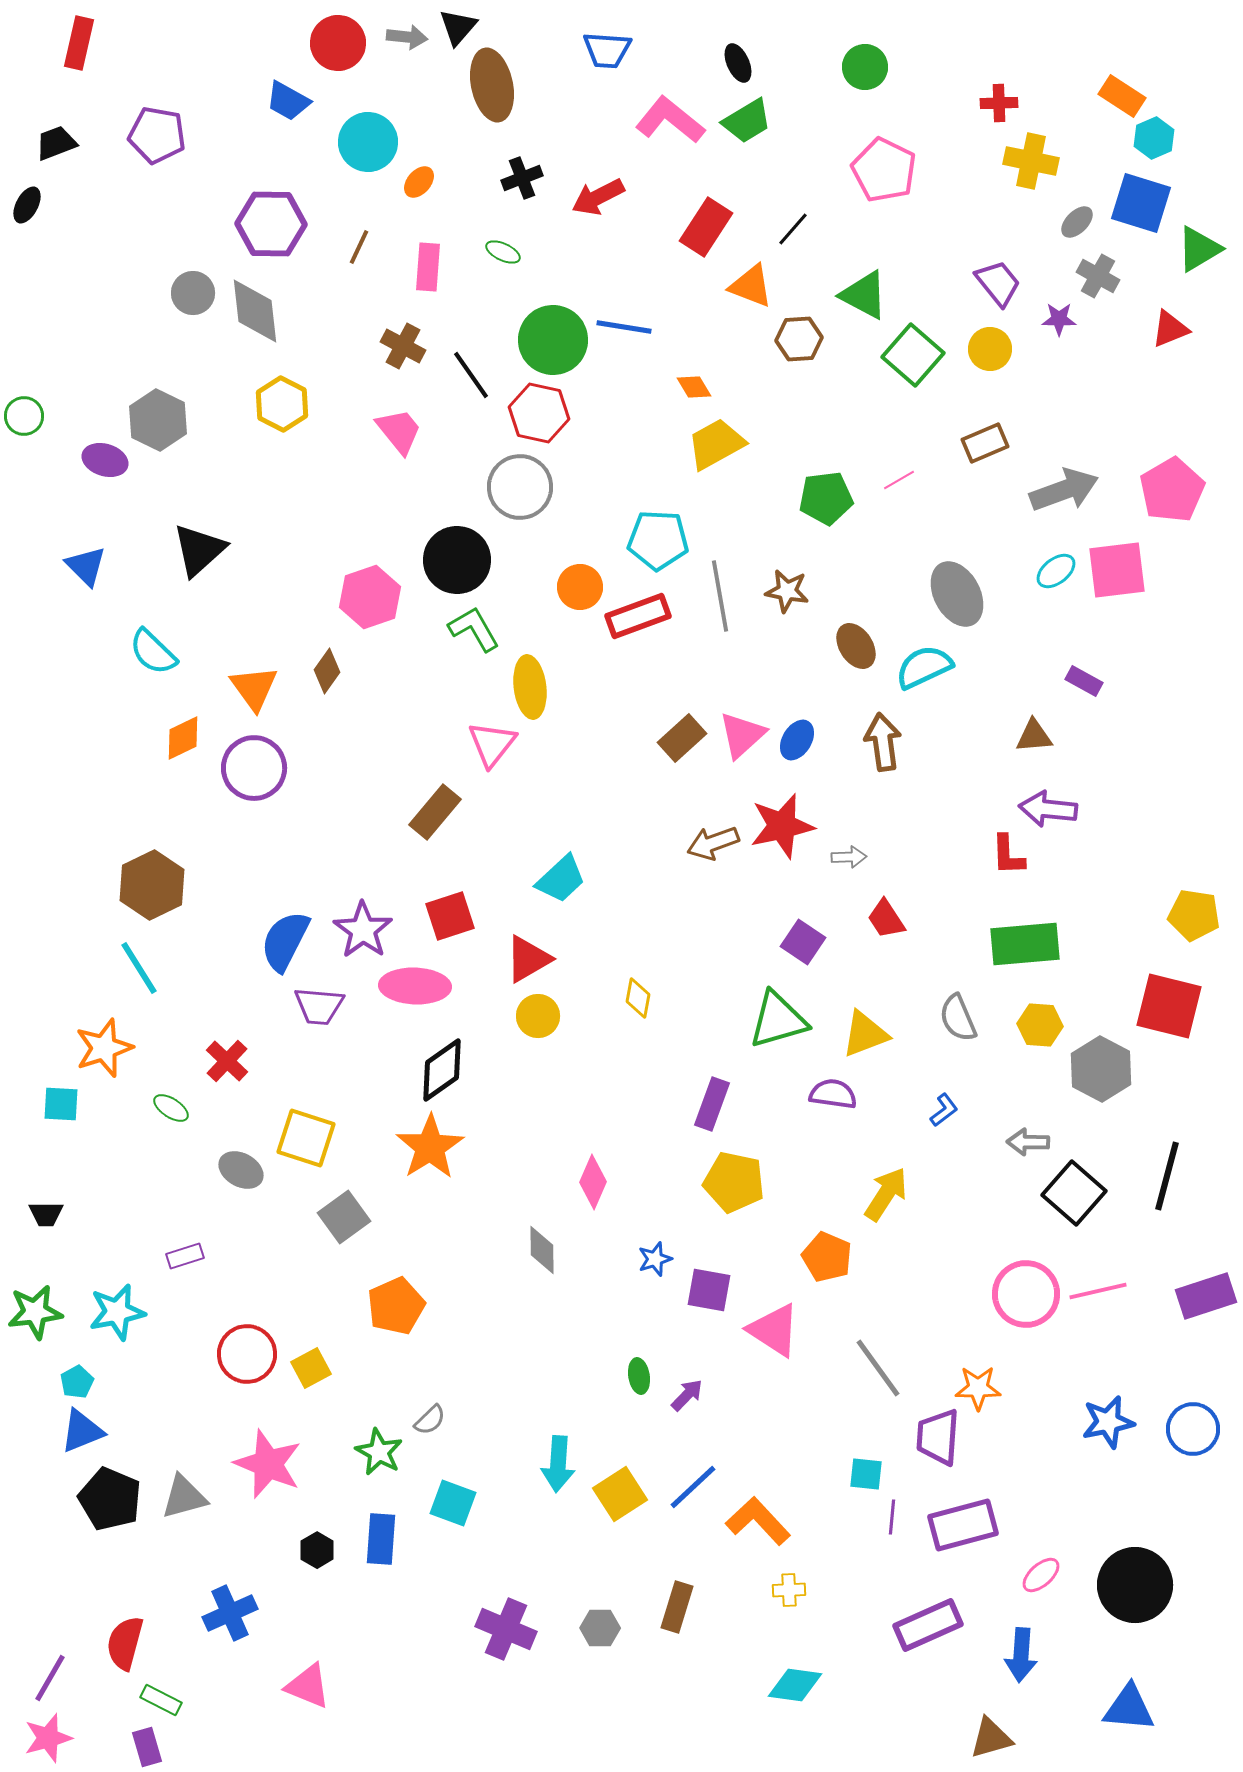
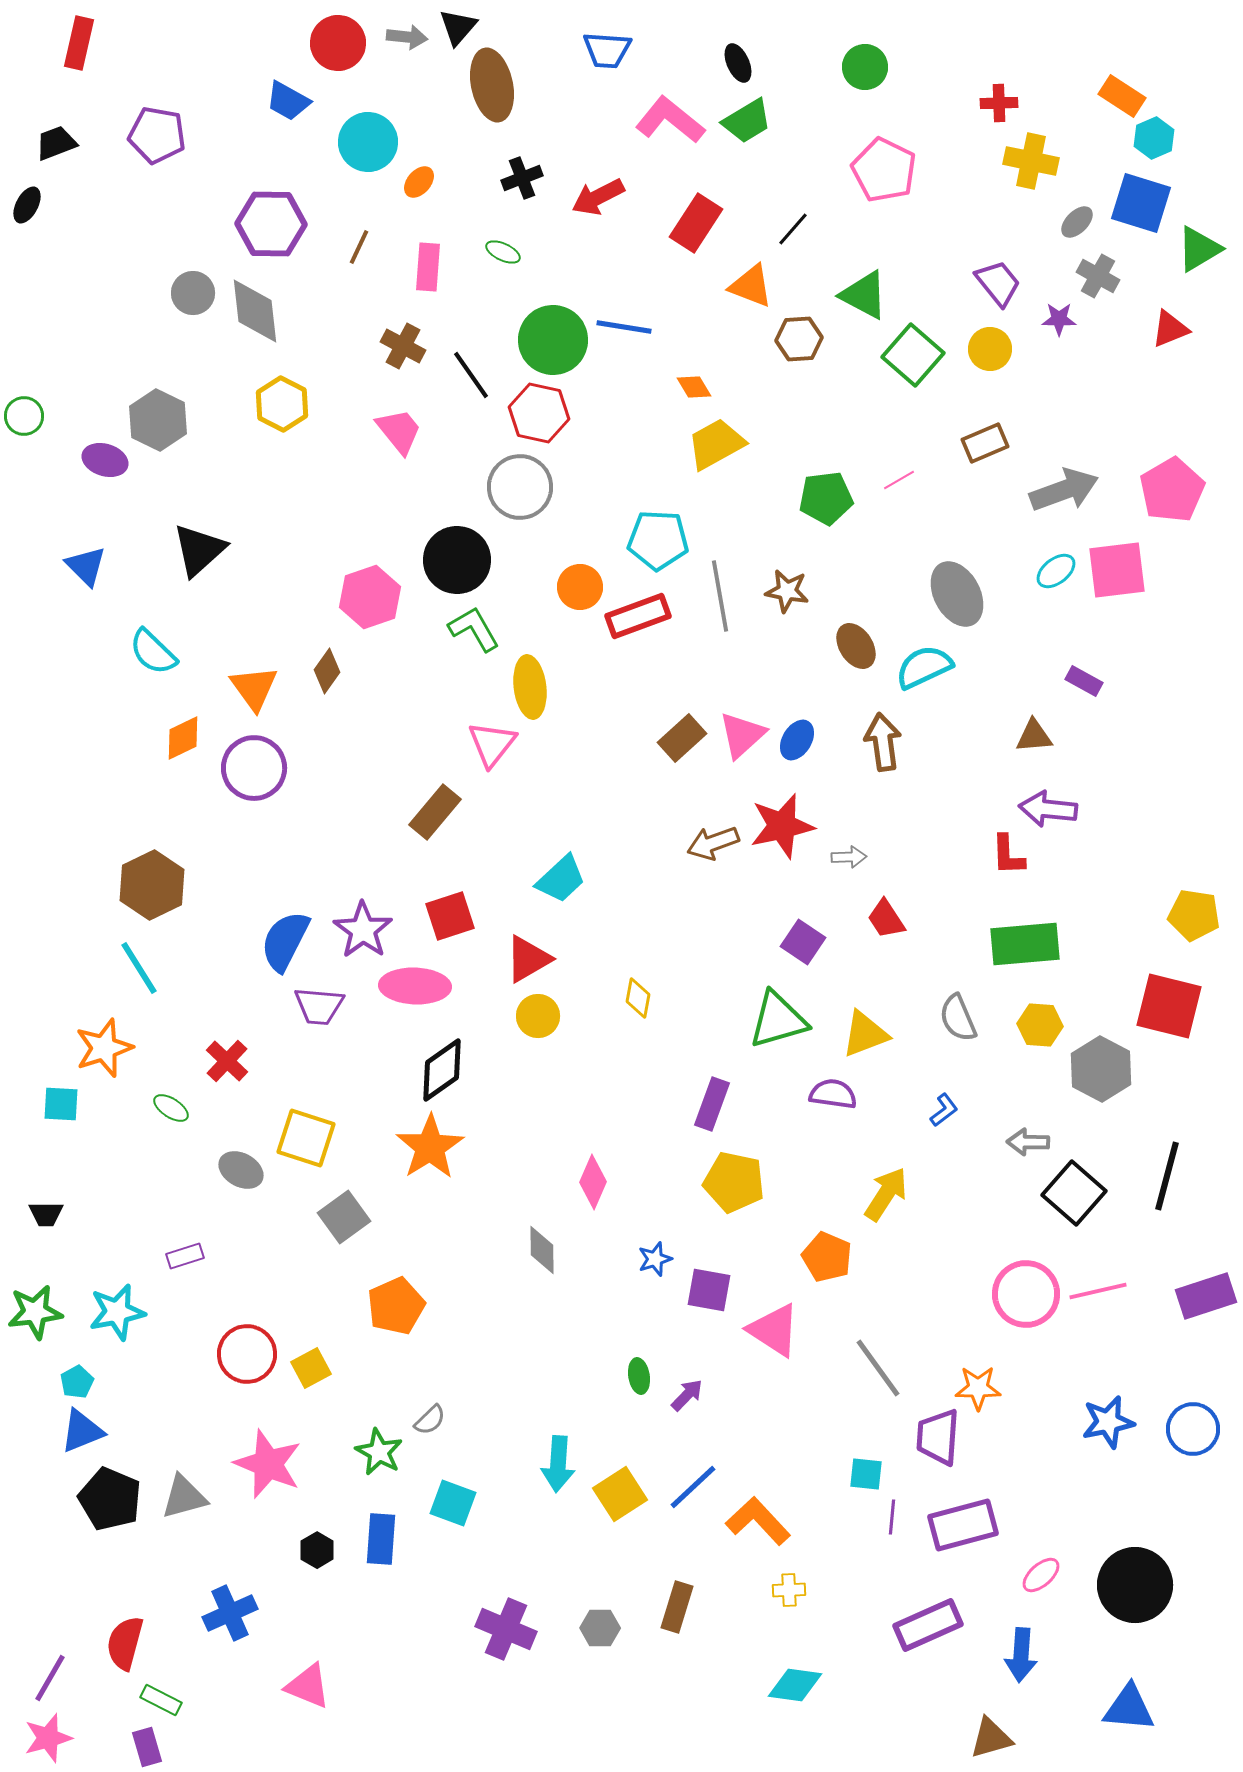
red rectangle at (706, 227): moved 10 px left, 4 px up
